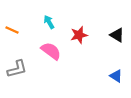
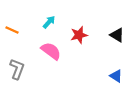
cyan arrow: rotated 72 degrees clockwise
gray L-shape: rotated 55 degrees counterclockwise
